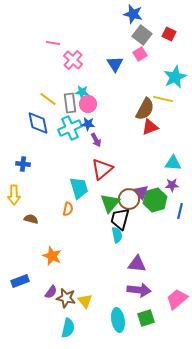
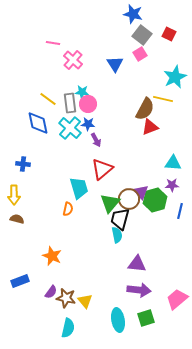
cyan cross at (70, 128): rotated 25 degrees counterclockwise
brown semicircle at (31, 219): moved 14 px left
